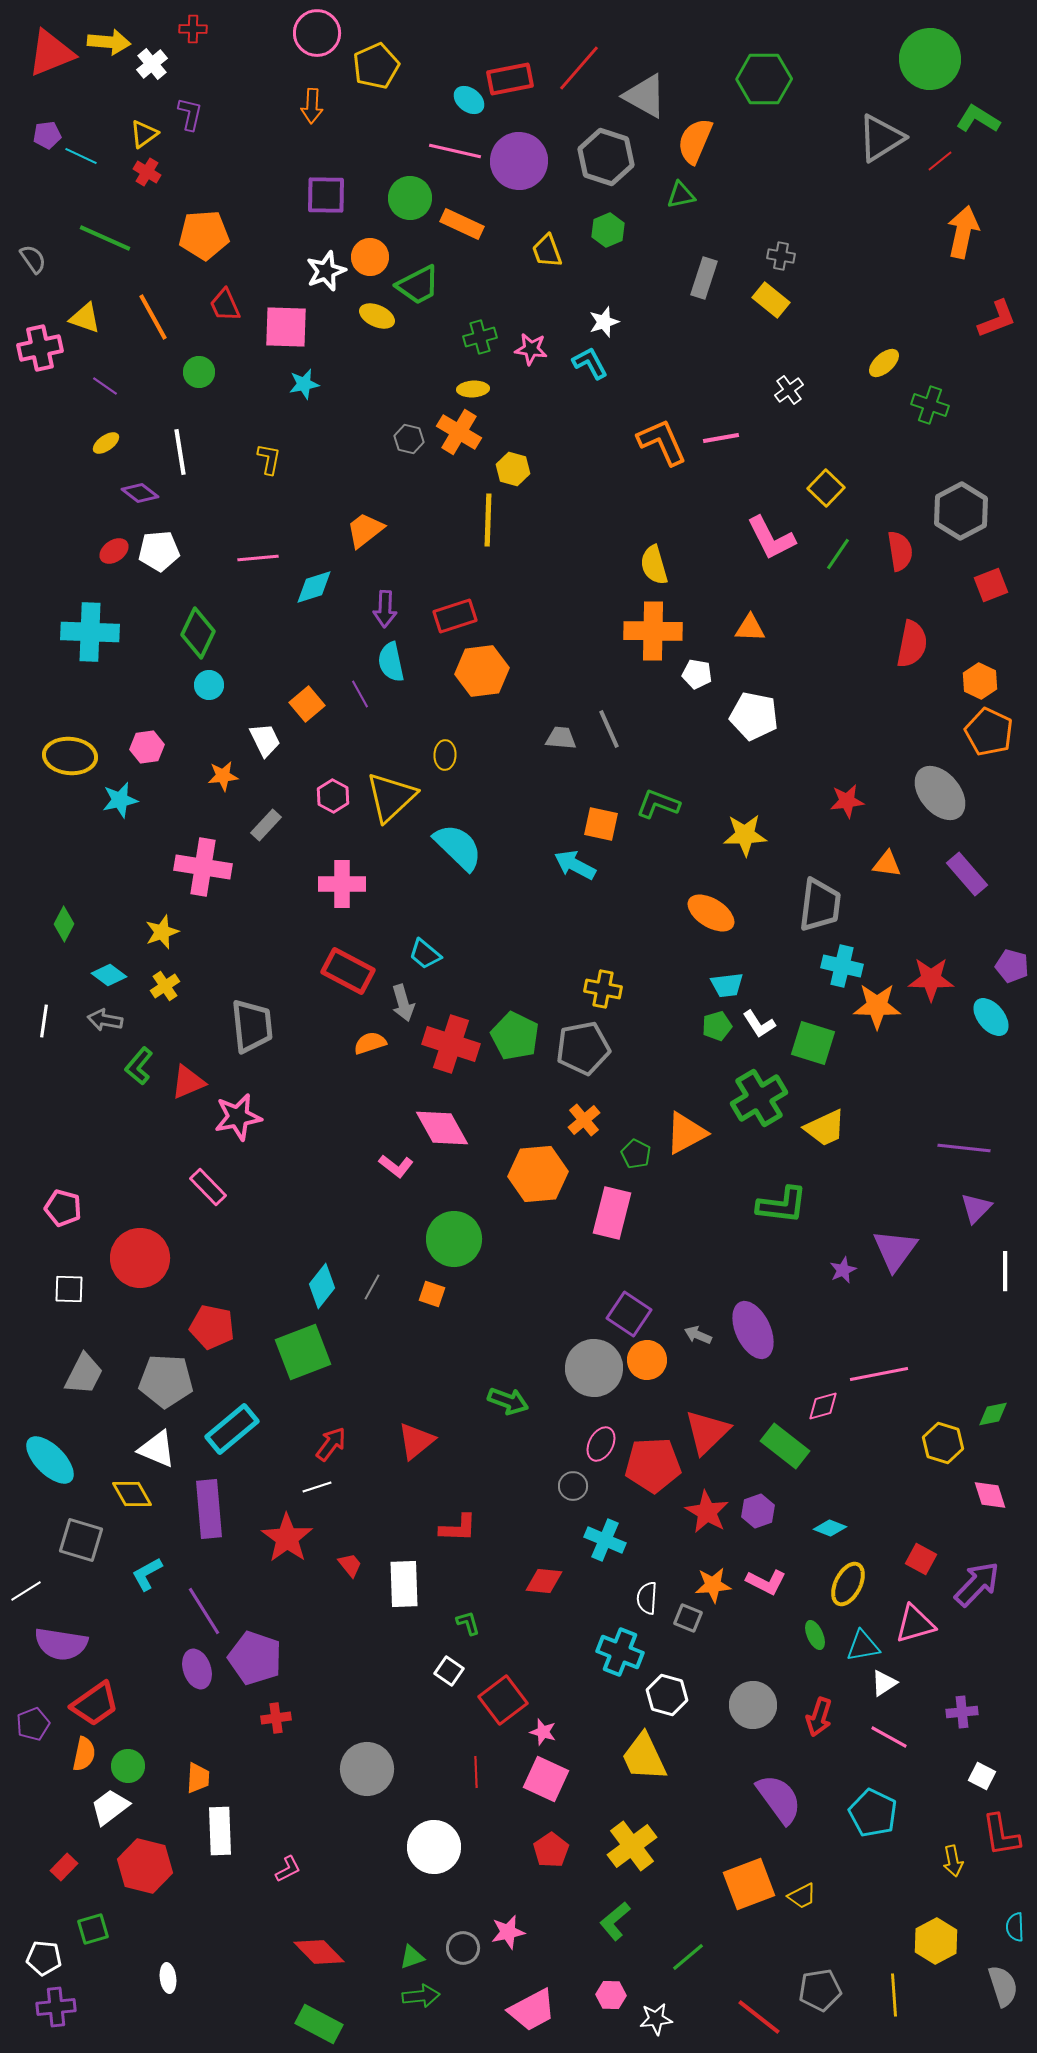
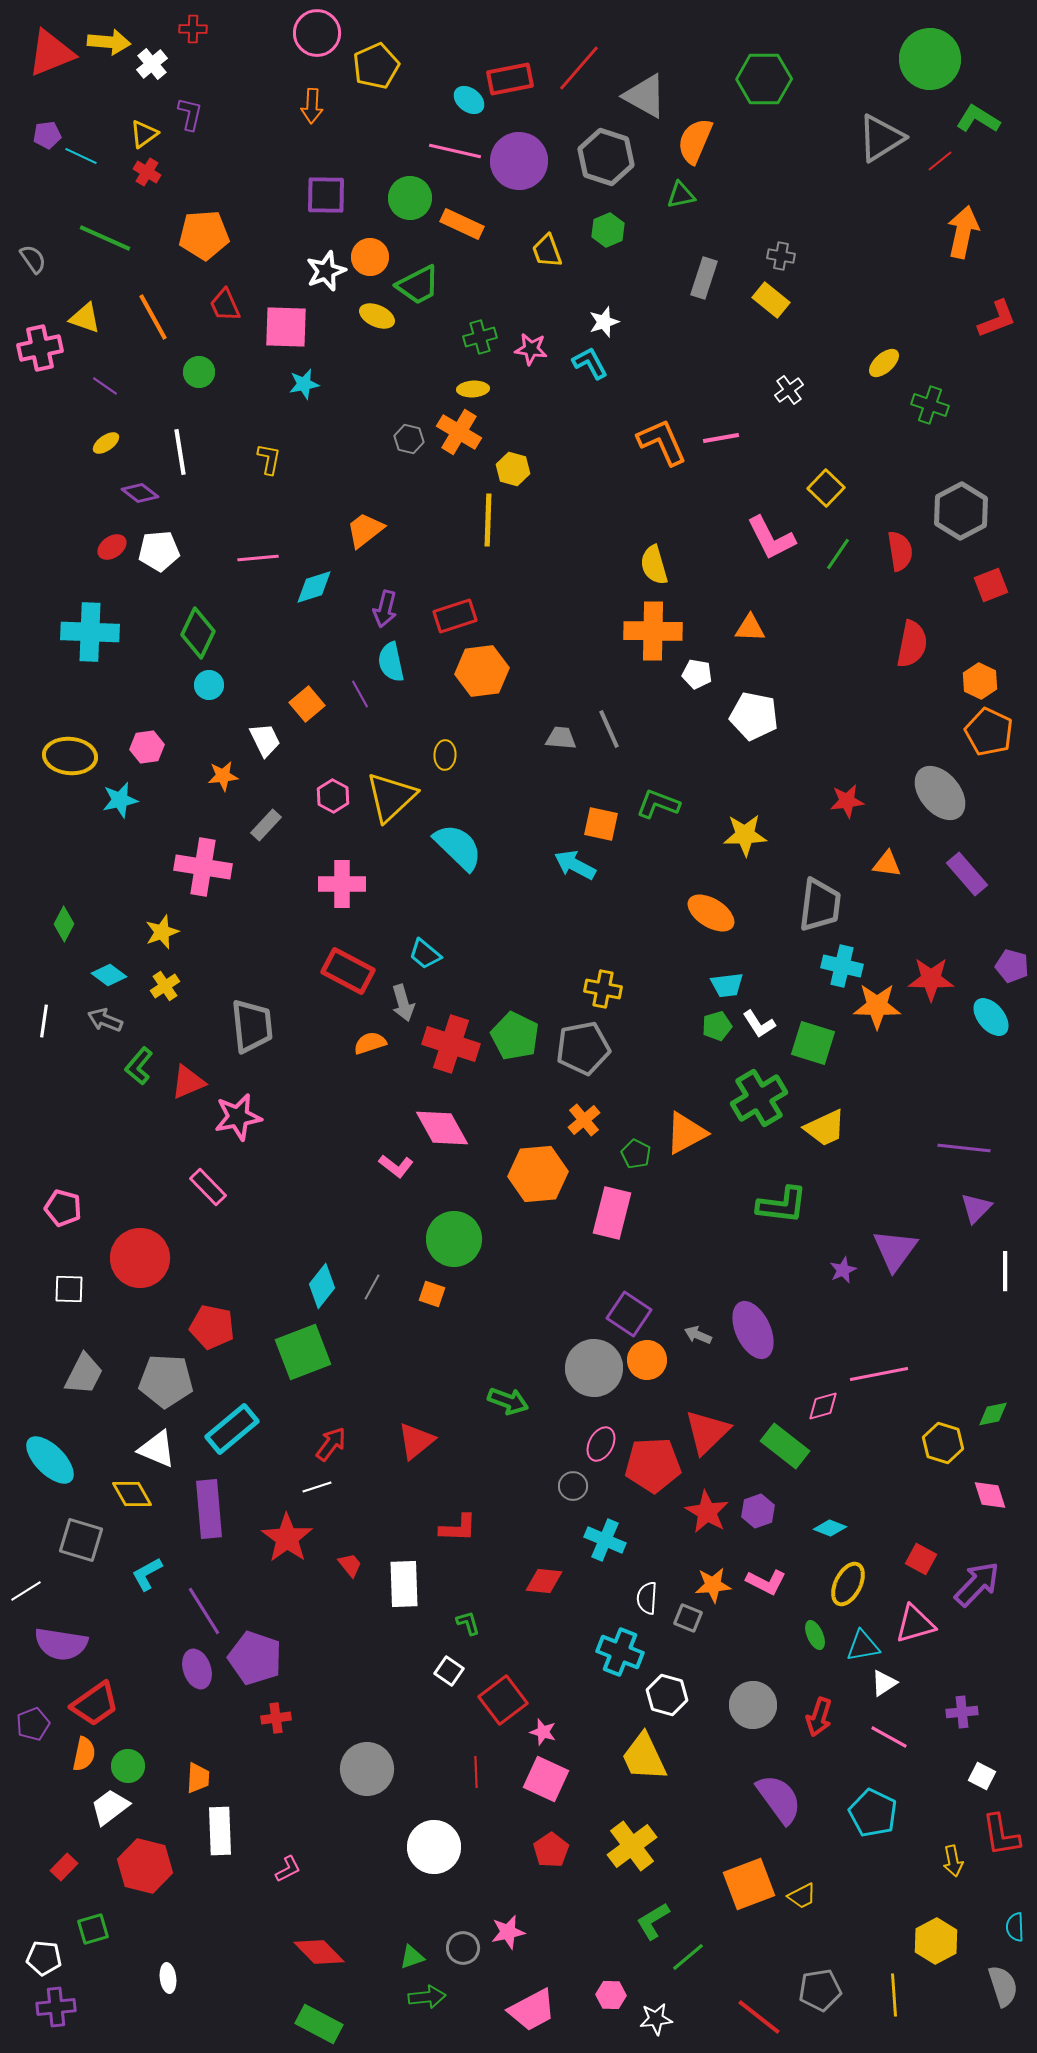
red ellipse at (114, 551): moved 2 px left, 4 px up
purple arrow at (385, 609): rotated 12 degrees clockwise
gray arrow at (105, 1020): rotated 12 degrees clockwise
green L-shape at (615, 1921): moved 38 px right; rotated 9 degrees clockwise
green arrow at (421, 1996): moved 6 px right, 1 px down
